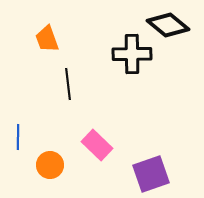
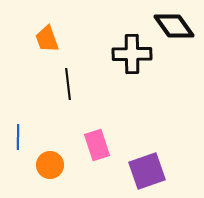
black diamond: moved 6 px right, 1 px down; rotated 15 degrees clockwise
pink rectangle: rotated 28 degrees clockwise
purple square: moved 4 px left, 3 px up
